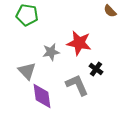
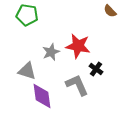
red star: moved 1 px left, 3 px down
gray star: rotated 12 degrees counterclockwise
gray triangle: rotated 30 degrees counterclockwise
